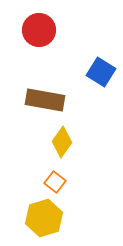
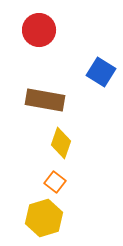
yellow diamond: moved 1 px left, 1 px down; rotated 16 degrees counterclockwise
